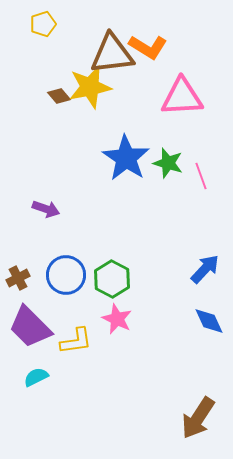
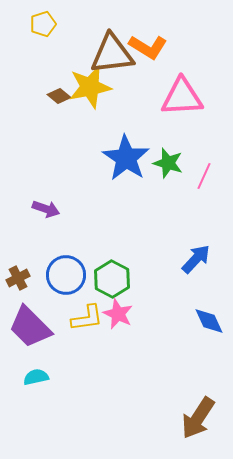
brown diamond: rotated 10 degrees counterclockwise
pink line: moved 3 px right; rotated 44 degrees clockwise
blue arrow: moved 9 px left, 10 px up
pink star: moved 1 px right, 5 px up
yellow L-shape: moved 11 px right, 23 px up
cyan semicircle: rotated 15 degrees clockwise
